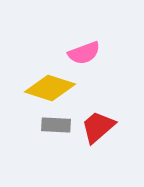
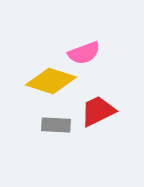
yellow diamond: moved 1 px right, 7 px up
red trapezoid: moved 16 px up; rotated 15 degrees clockwise
